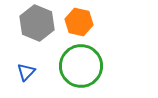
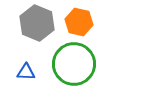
green circle: moved 7 px left, 2 px up
blue triangle: rotated 48 degrees clockwise
